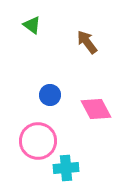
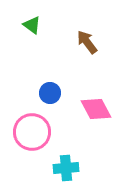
blue circle: moved 2 px up
pink circle: moved 6 px left, 9 px up
